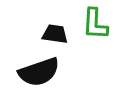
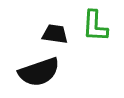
green L-shape: moved 2 px down
